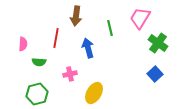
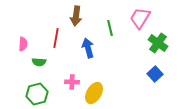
pink cross: moved 2 px right, 8 px down; rotated 16 degrees clockwise
